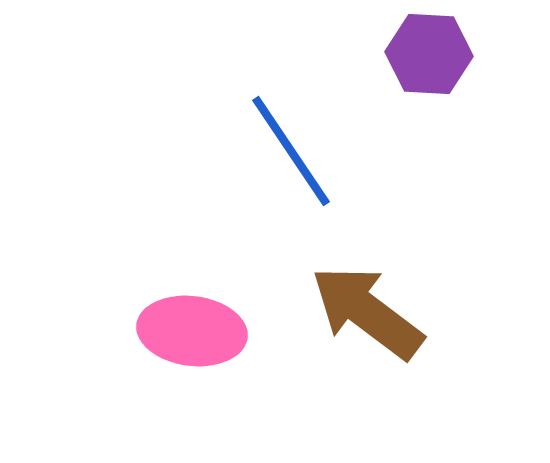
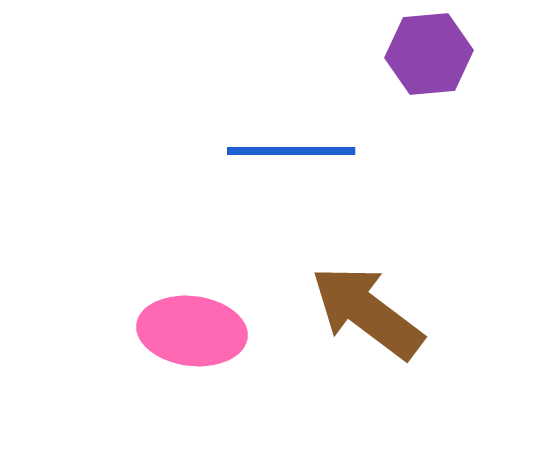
purple hexagon: rotated 8 degrees counterclockwise
blue line: rotated 56 degrees counterclockwise
